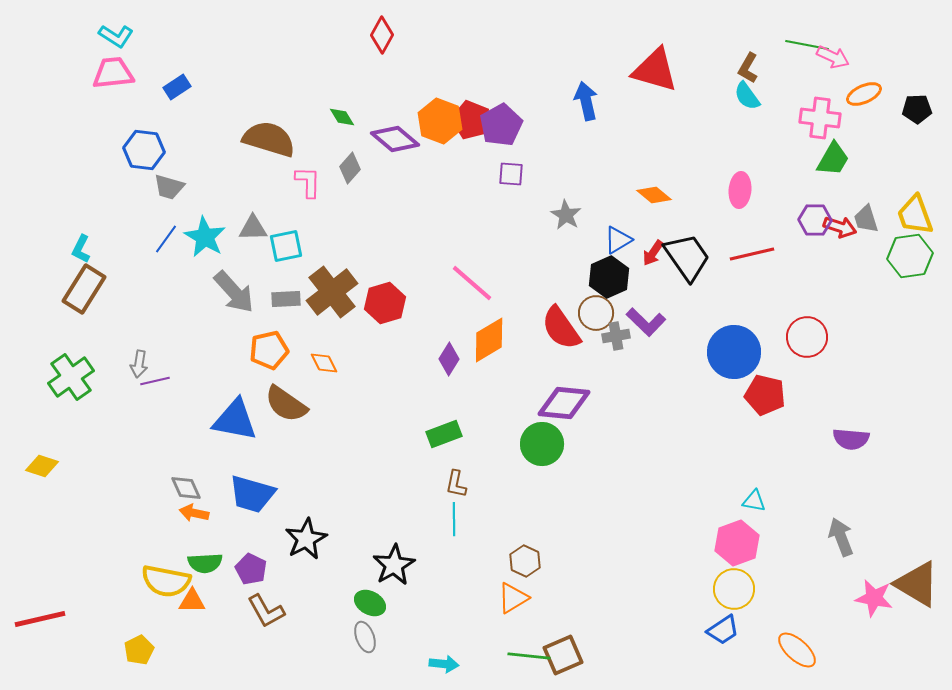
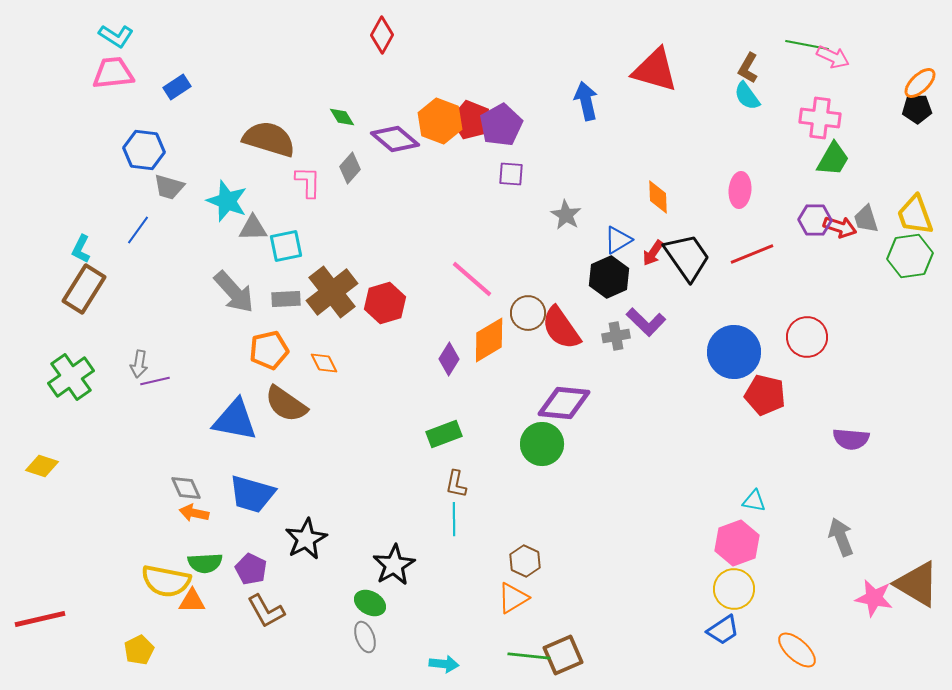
orange ellipse at (864, 94): moved 56 px right, 11 px up; rotated 20 degrees counterclockwise
orange diamond at (654, 195): moved 4 px right, 2 px down; rotated 48 degrees clockwise
cyan star at (205, 237): moved 22 px right, 36 px up; rotated 9 degrees counterclockwise
blue line at (166, 239): moved 28 px left, 9 px up
red line at (752, 254): rotated 9 degrees counterclockwise
pink line at (472, 283): moved 4 px up
brown circle at (596, 313): moved 68 px left
